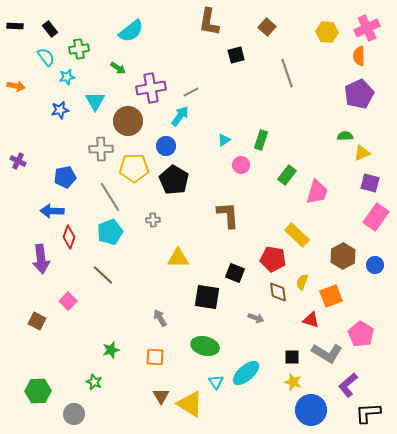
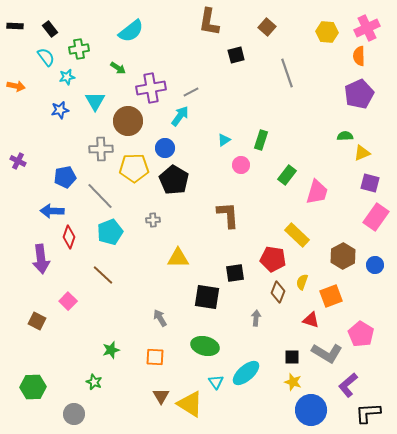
blue circle at (166, 146): moved 1 px left, 2 px down
gray line at (110, 197): moved 10 px left, 1 px up; rotated 12 degrees counterclockwise
black square at (235, 273): rotated 30 degrees counterclockwise
brown diamond at (278, 292): rotated 30 degrees clockwise
gray arrow at (256, 318): rotated 105 degrees counterclockwise
green hexagon at (38, 391): moved 5 px left, 4 px up
